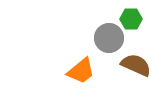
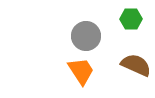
gray circle: moved 23 px left, 2 px up
orange trapezoid: rotated 84 degrees counterclockwise
